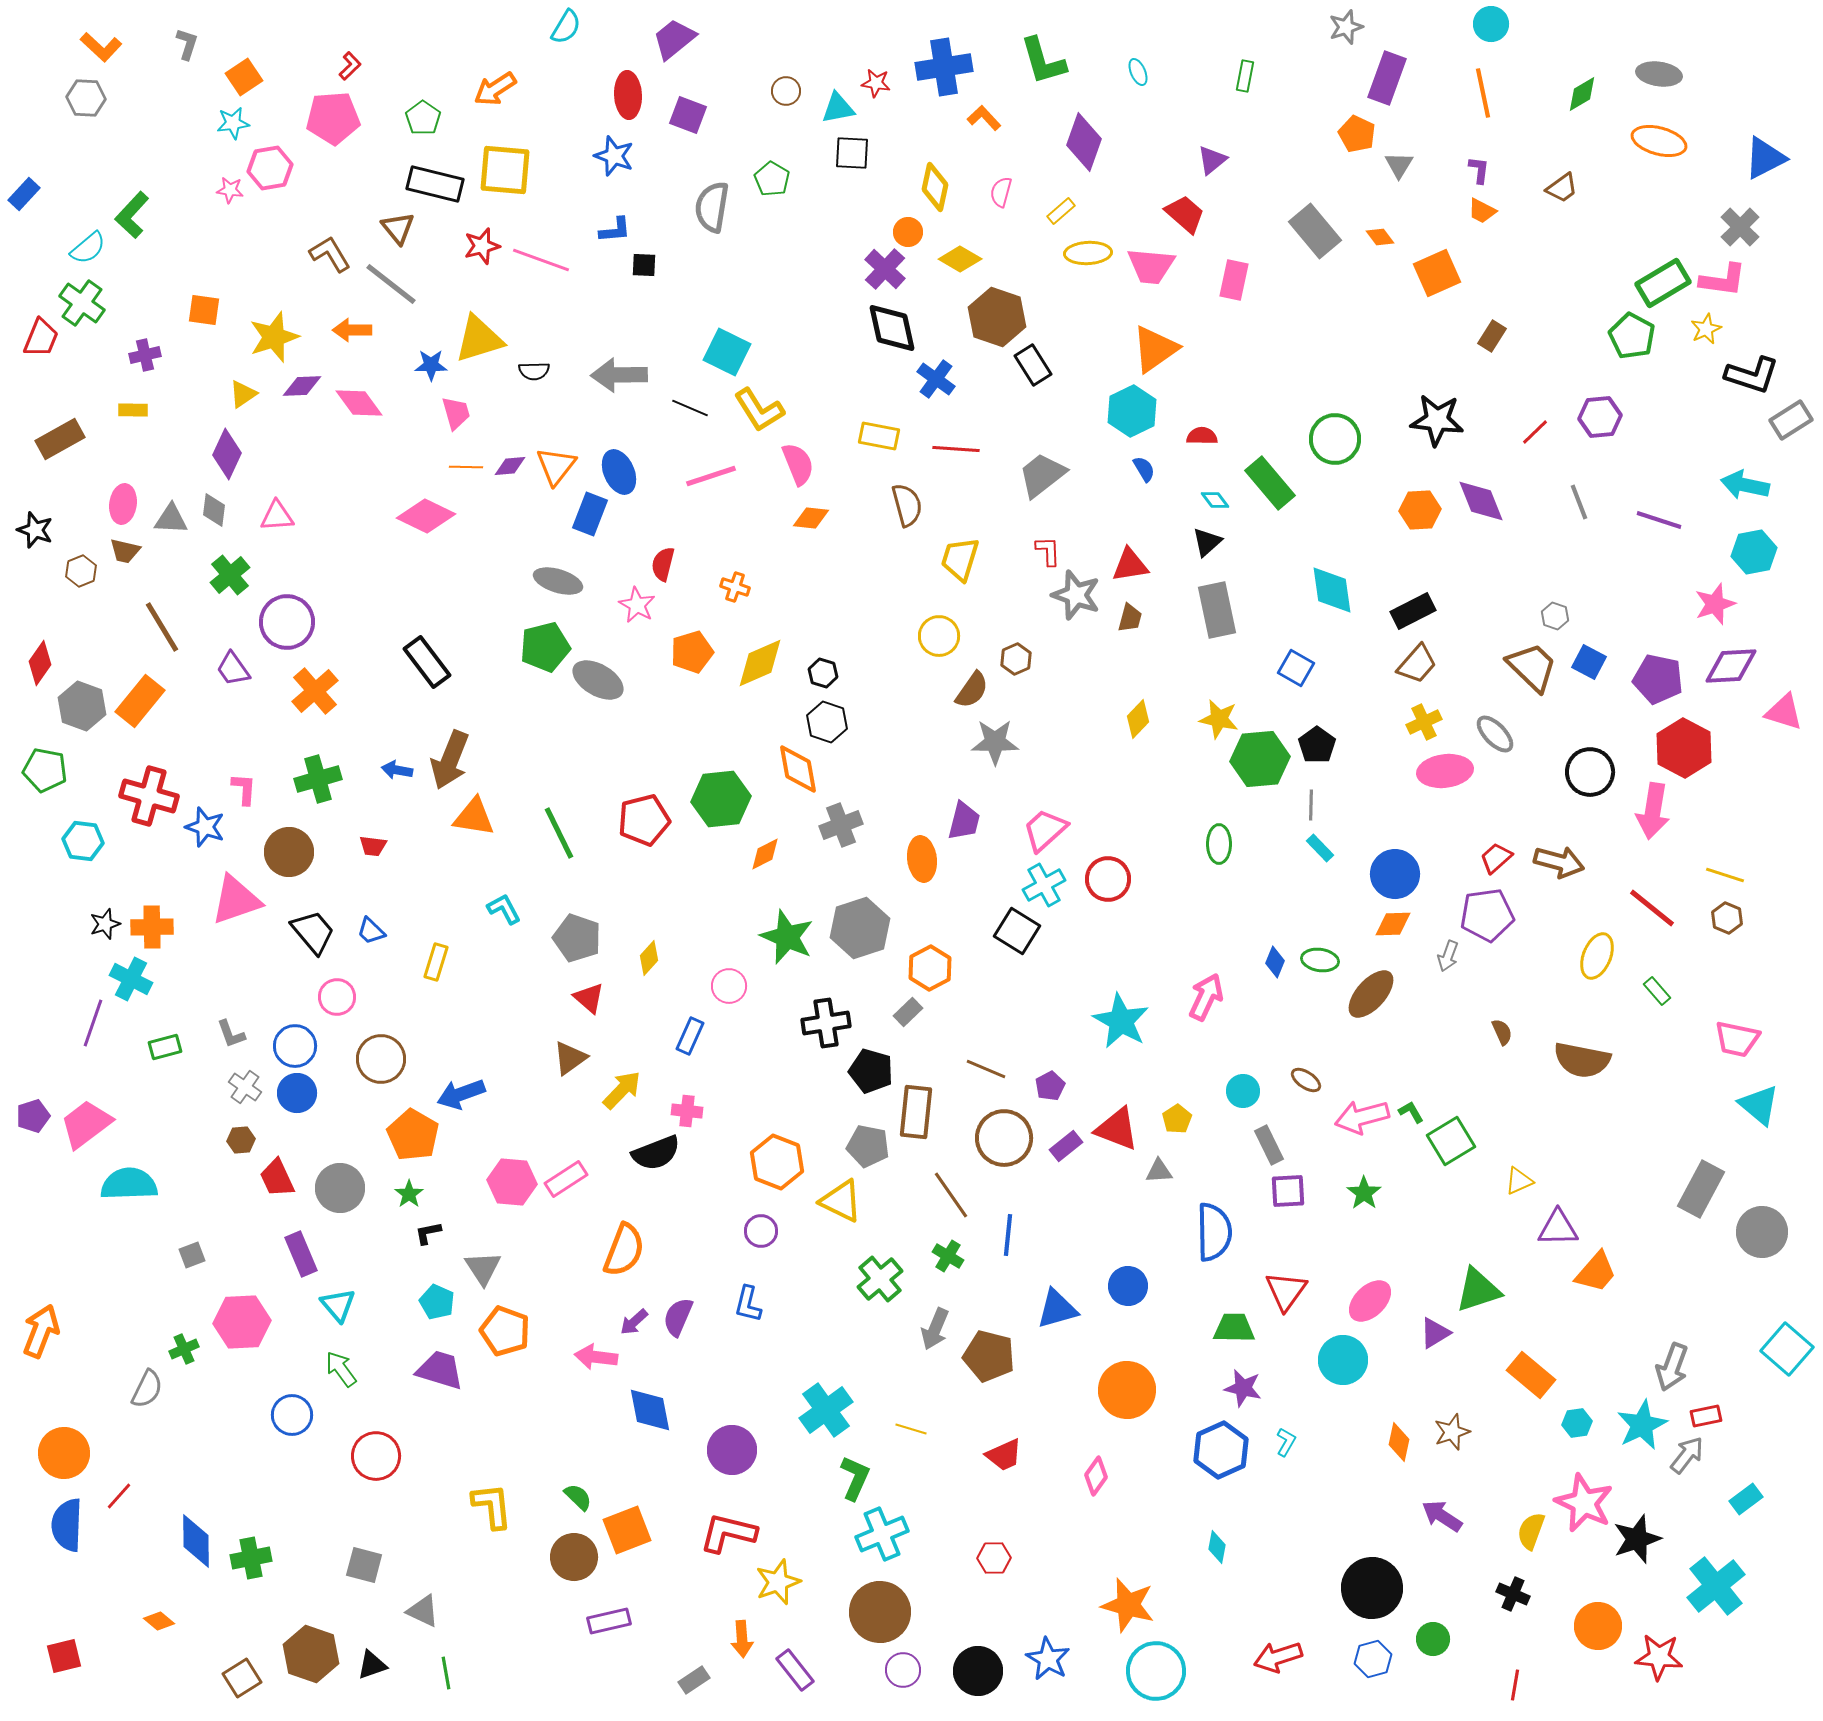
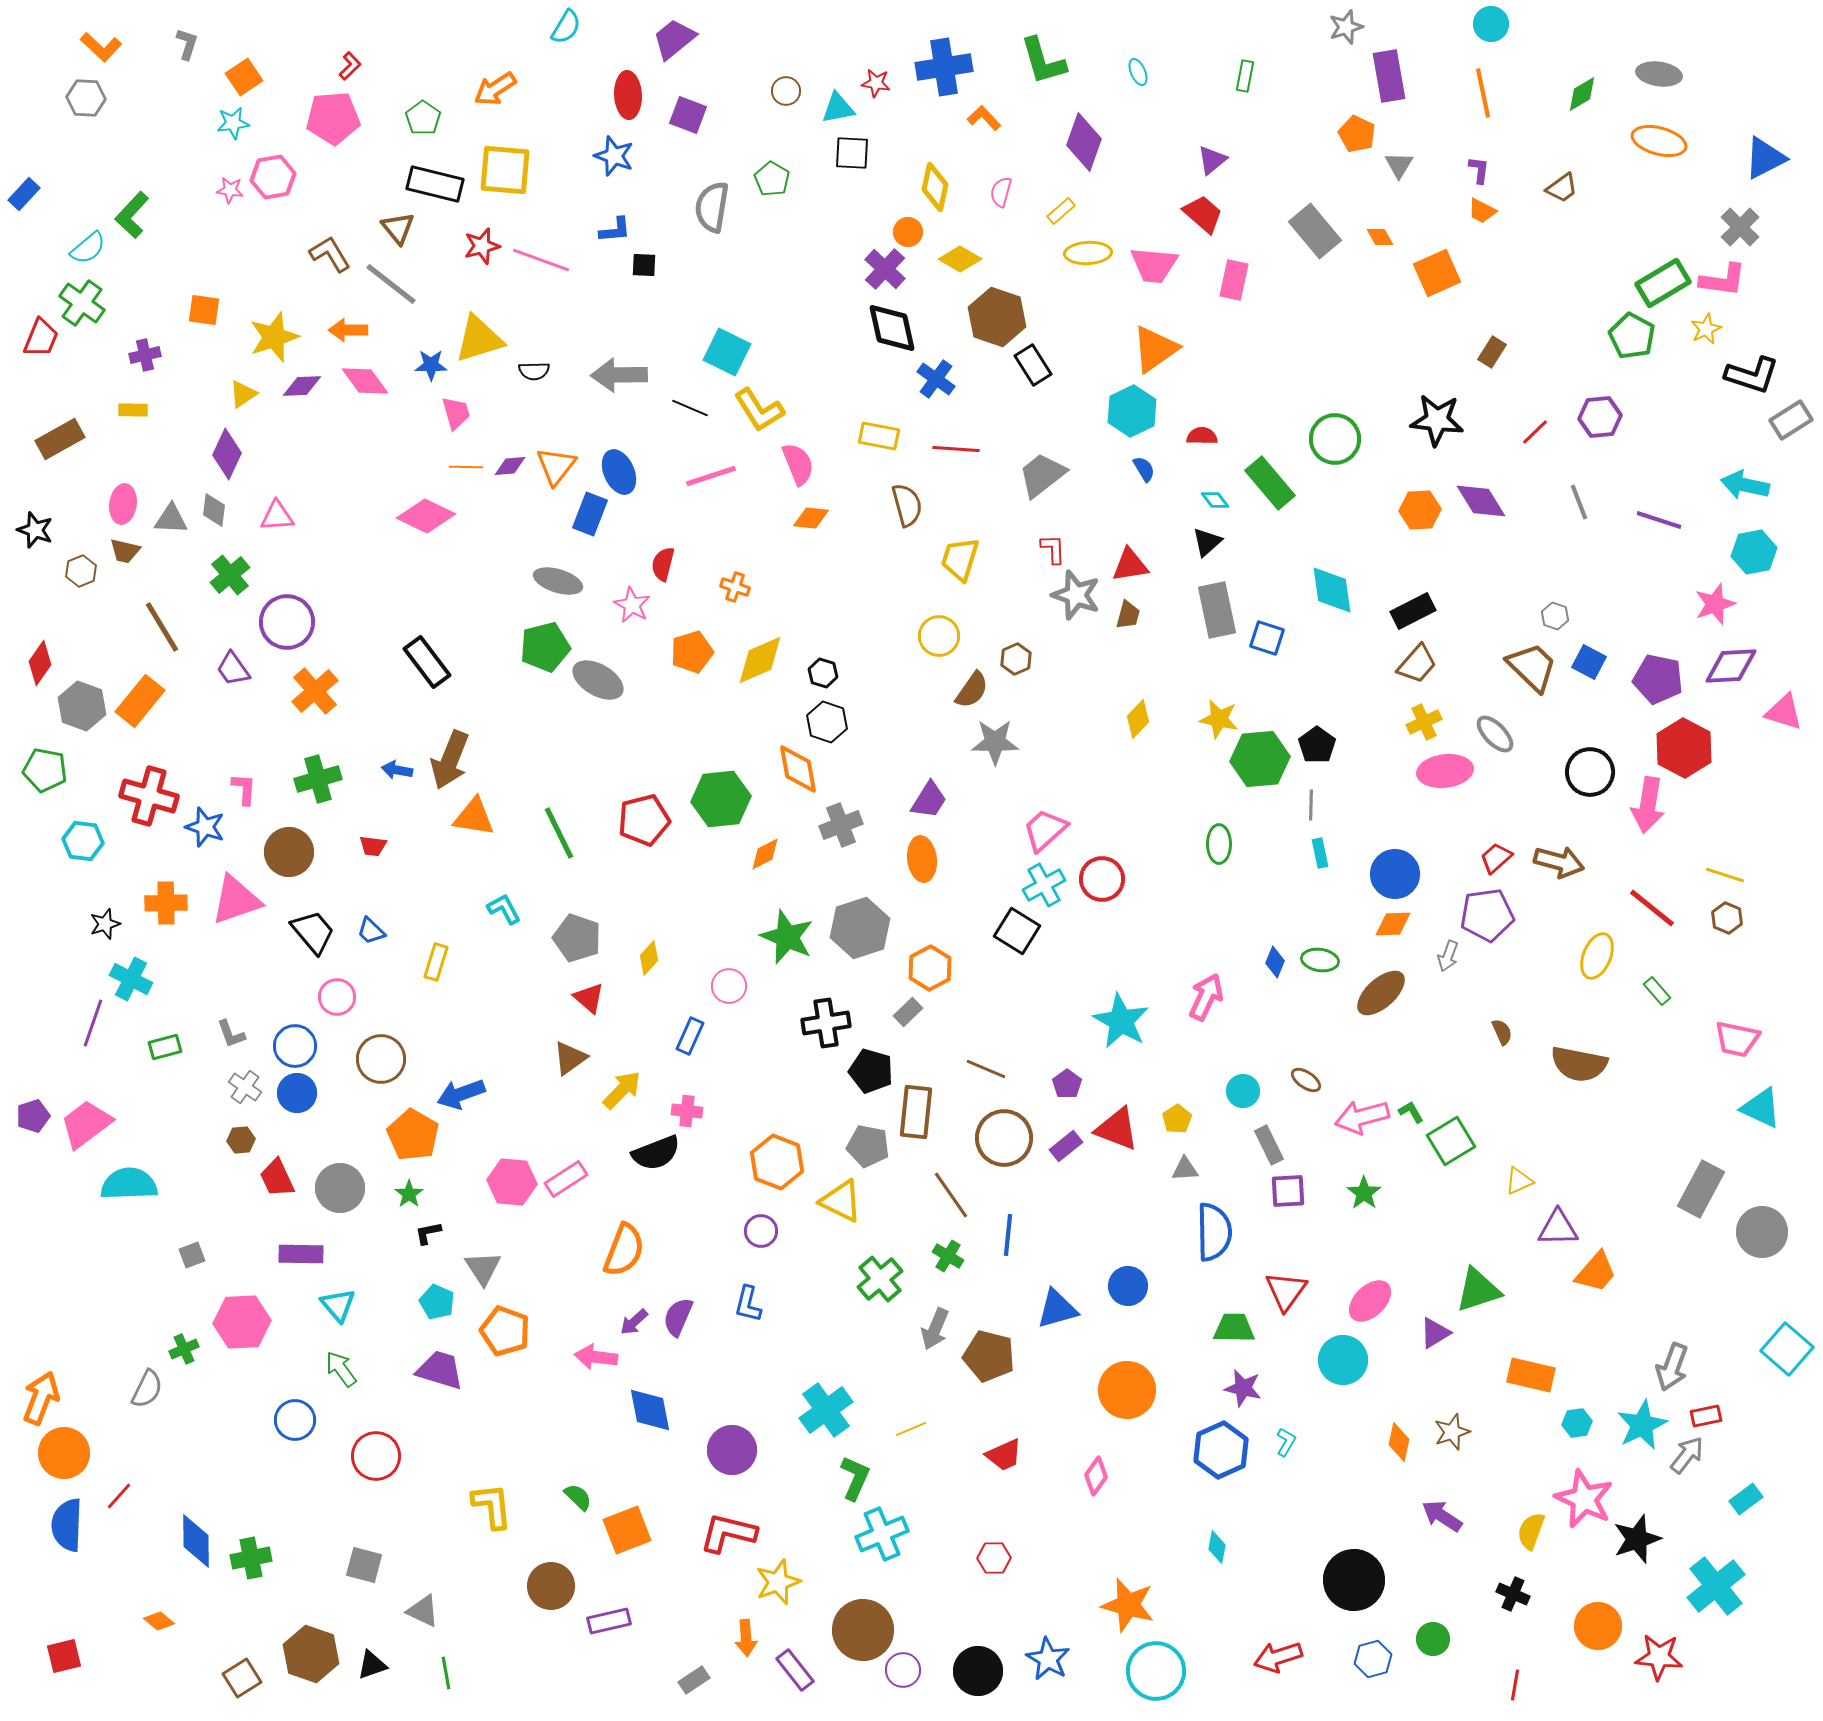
purple rectangle at (1387, 78): moved 2 px right, 2 px up; rotated 30 degrees counterclockwise
pink hexagon at (270, 168): moved 3 px right, 9 px down
red trapezoid at (1185, 214): moved 18 px right
orange diamond at (1380, 237): rotated 8 degrees clockwise
pink trapezoid at (1151, 266): moved 3 px right, 1 px up
orange arrow at (352, 330): moved 4 px left
brown rectangle at (1492, 336): moved 16 px down
pink diamond at (359, 403): moved 6 px right, 22 px up
purple diamond at (1481, 501): rotated 10 degrees counterclockwise
red L-shape at (1048, 551): moved 5 px right, 2 px up
pink star at (637, 605): moved 5 px left
brown trapezoid at (1130, 618): moved 2 px left, 3 px up
yellow diamond at (760, 663): moved 3 px up
blue square at (1296, 668): moved 29 px left, 30 px up; rotated 12 degrees counterclockwise
pink arrow at (1653, 811): moved 5 px left, 6 px up
purple trapezoid at (964, 821): moved 35 px left, 21 px up; rotated 18 degrees clockwise
cyan rectangle at (1320, 848): moved 5 px down; rotated 32 degrees clockwise
red circle at (1108, 879): moved 6 px left
orange cross at (152, 927): moved 14 px right, 24 px up
brown ellipse at (1371, 994): moved 10 px right, 1 px up; rotated 6 degrees clockwise
brown semicircle at (1582, 1060): moved 3 px left, 4 px down
purple pentagon at (1050, 1086): moved 17 px right, 2 px up; rotated 8 degrees counterclockwise
cyan triangle at (1759, 1105): moved 2 px right, 3 px down; rotated 15 degrees counterclockwise
gray triangle at (1159, 1171): moved 26 px right, 2 px up
purple rectangle at (301, 1254): rotated 66 degrees counterclockwise
orange arrow at (41, 1331): moved 67 px down
orange rectangle at (1531, 1375): rotated 27 degrees counterclockwise
blue circle at (292, 1415): moved 3 px right, 5 px down
yellow line at (911, 1429): rotated 40 degrees counterclockwise
pink star at (1584, 1503): moved 4 px up
brown circle at (574, 1557): moved 23 px left, 29 px down
black circle at (1372, 1588): moved 18 px left, 8 px up
brown circle at (880, 1612): moved 17 px left, 18 px down
orange arrow at (742, 1639): moved 4 px right, 1 px up
